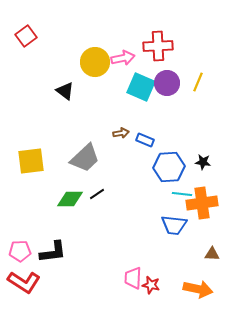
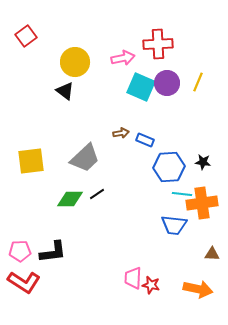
red cross: moved 2 px up
yellow circle: moved 20 px left
